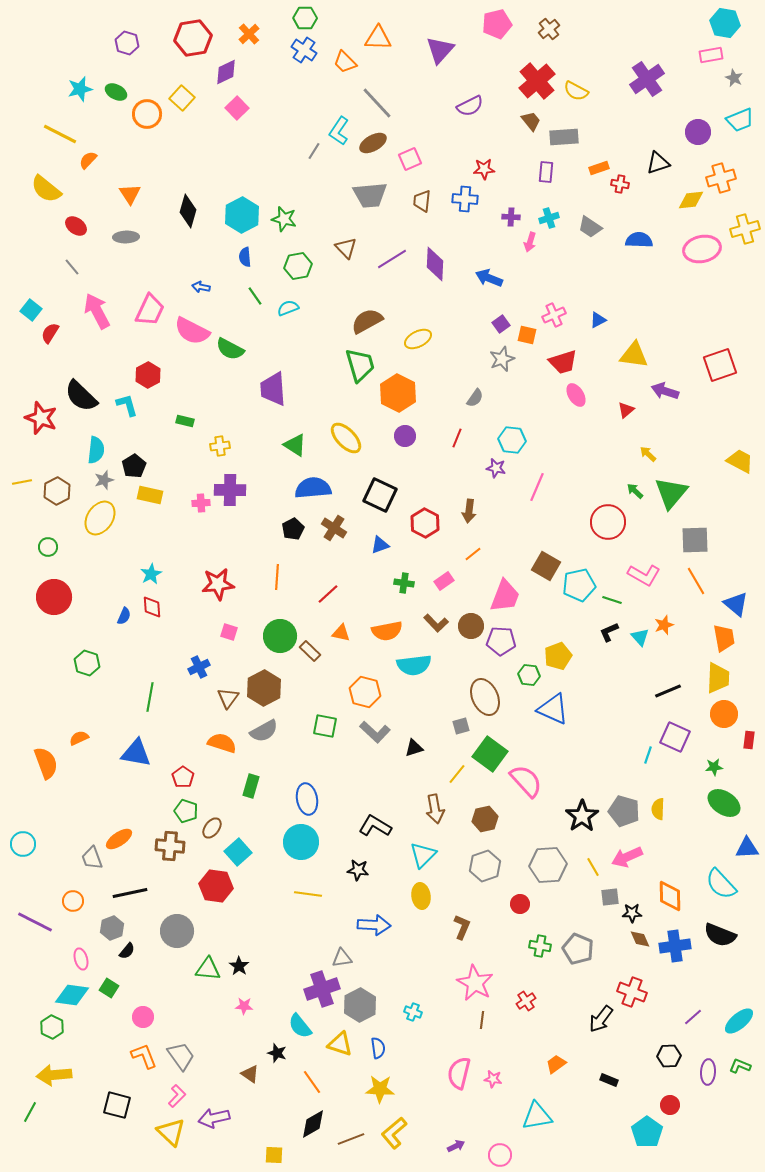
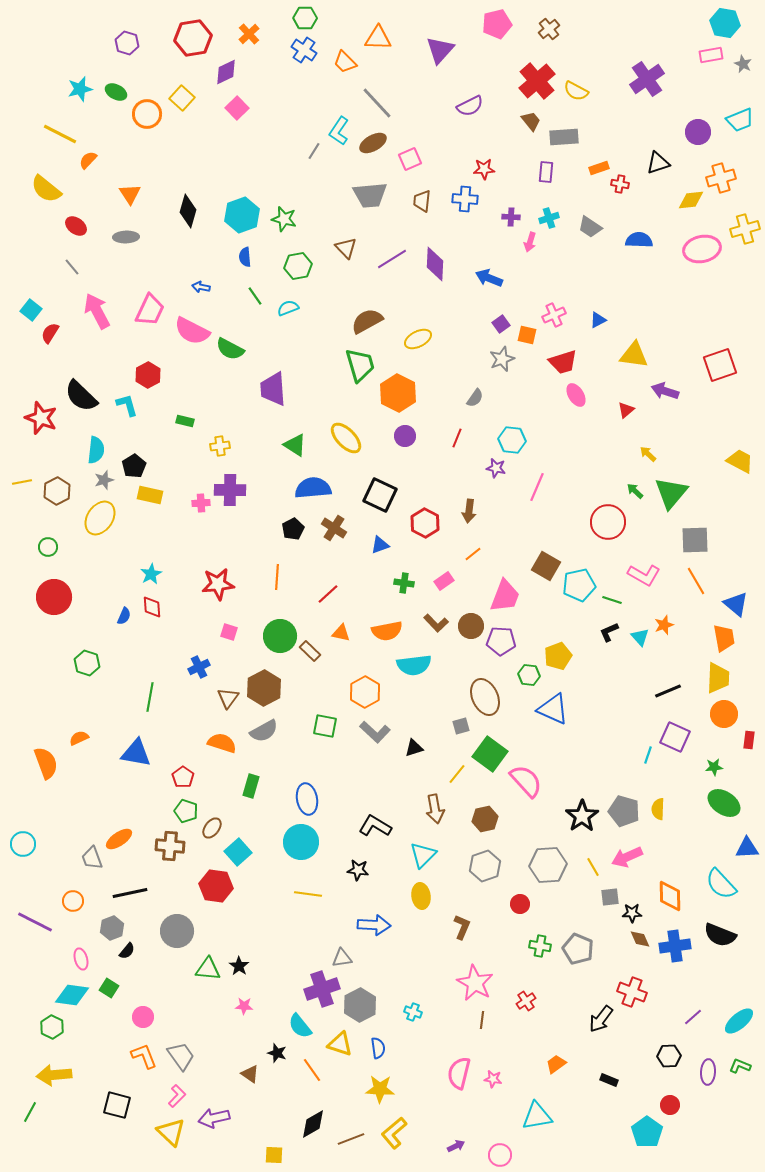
gray star at (734, 78): moved 9 px right, 14 px up
cyan hexagon at (242, 215): rotated 8 degrees clockwise
orange hexagon at (365, 692): rotated 16 degrees clockwise
orange line at (312, 1082): moved 12 px up
